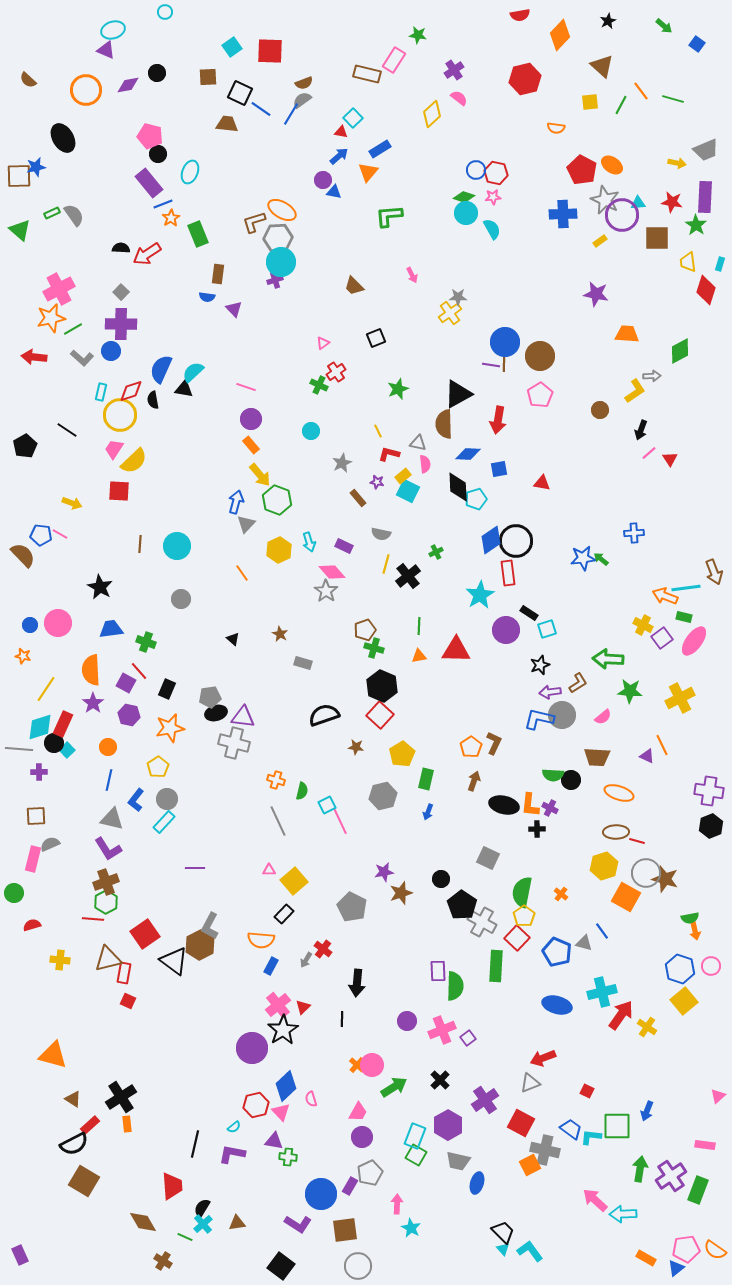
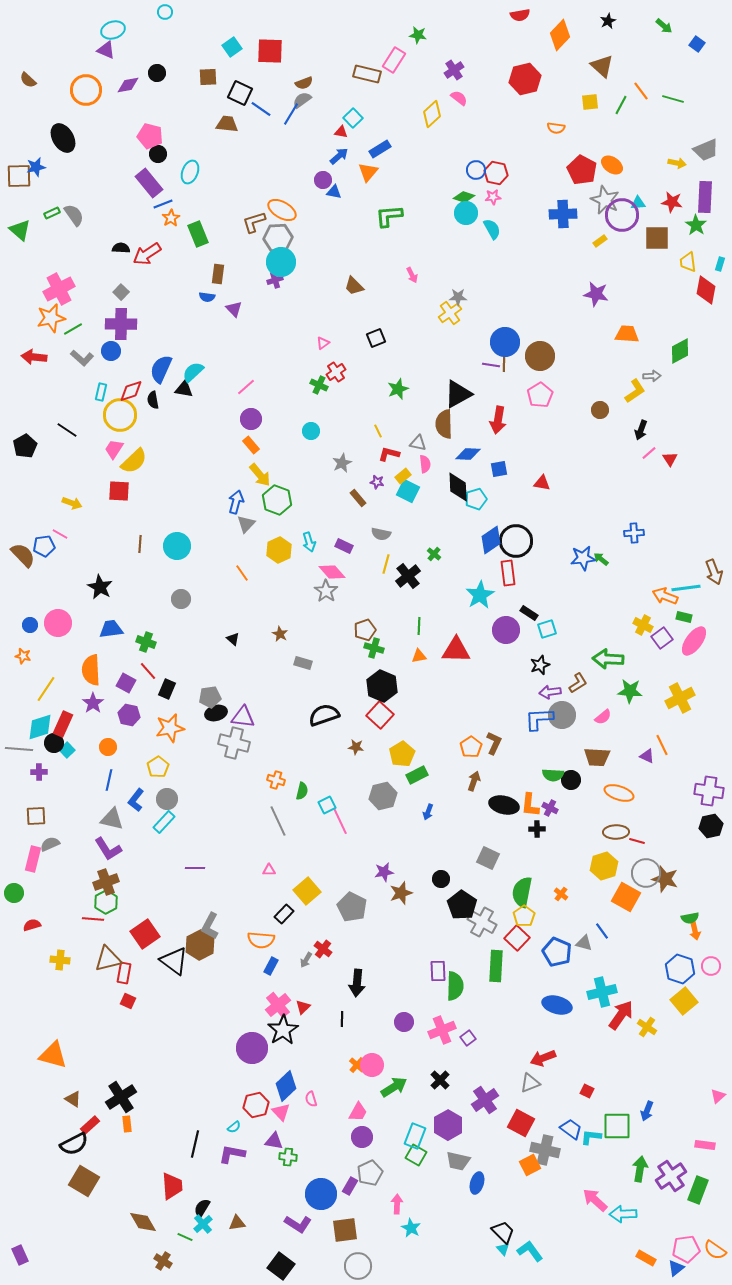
red diamond at (706, 290): rotated 8 degrees counterclockwise
pink line at (246, 387): rotated 60 degrees counterclockwise
blue pentagon at (41, 535): moved 3 px right, 11 px down; rotated 15 degrees counterclockwise
green cross at (436, 552): moved 2 px left, 2 px down; rotated 24 degrees counterclockwise
red line at (139, 671): moved 9 px right
blue L-shape at (539, 719): rotated 16 degrees counterclockwise
green rectangle at (426, 779): moved 9 px left, 4 px up; rotated 50 degrees clockwise
black hexagon at (711, 826): rotated 10 degrees clockwise
yellow square at (294, 881): moved 13 px right, 10 px down
purple circle at (407, 1021): moved 3 px left, 1 px down
